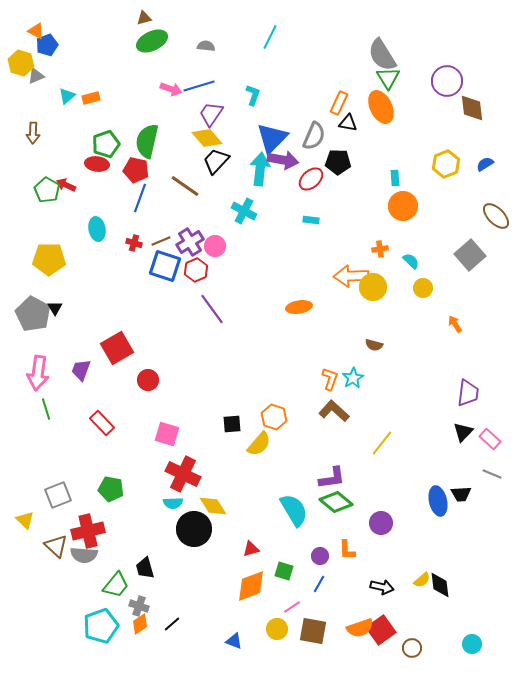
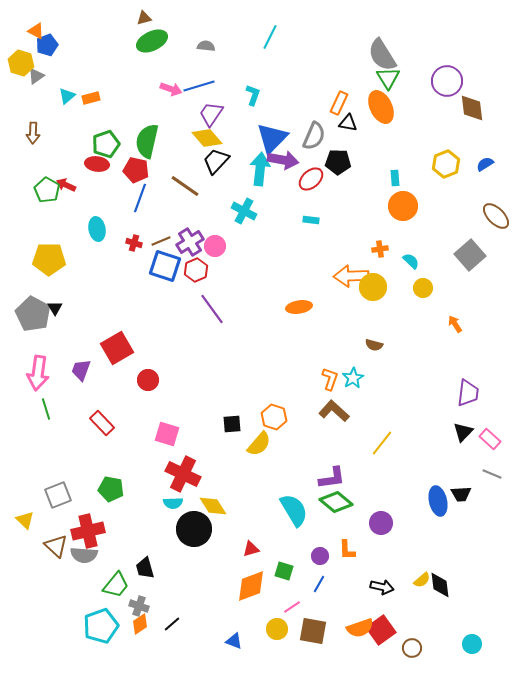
gray triangle at (36, 76): rotated 12 degrees counterclockwise
